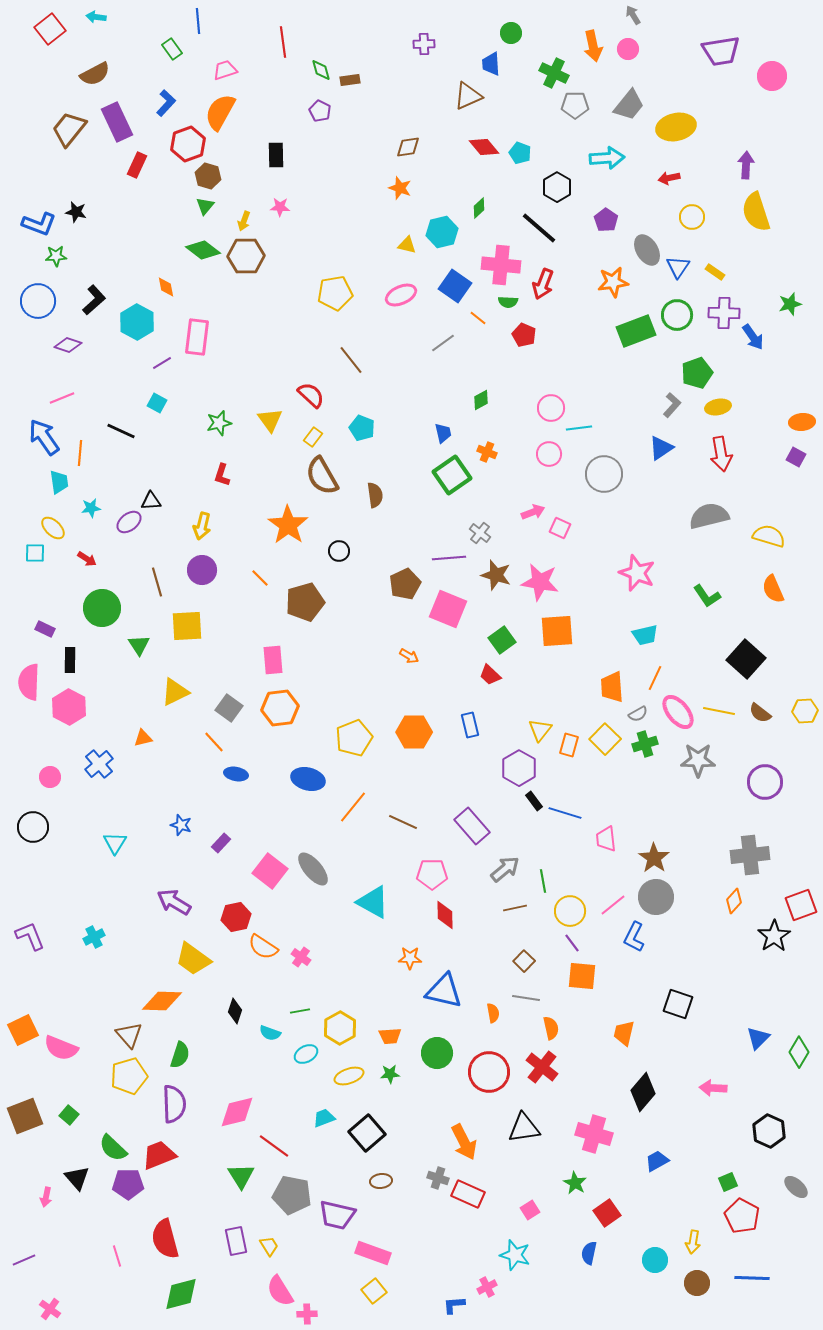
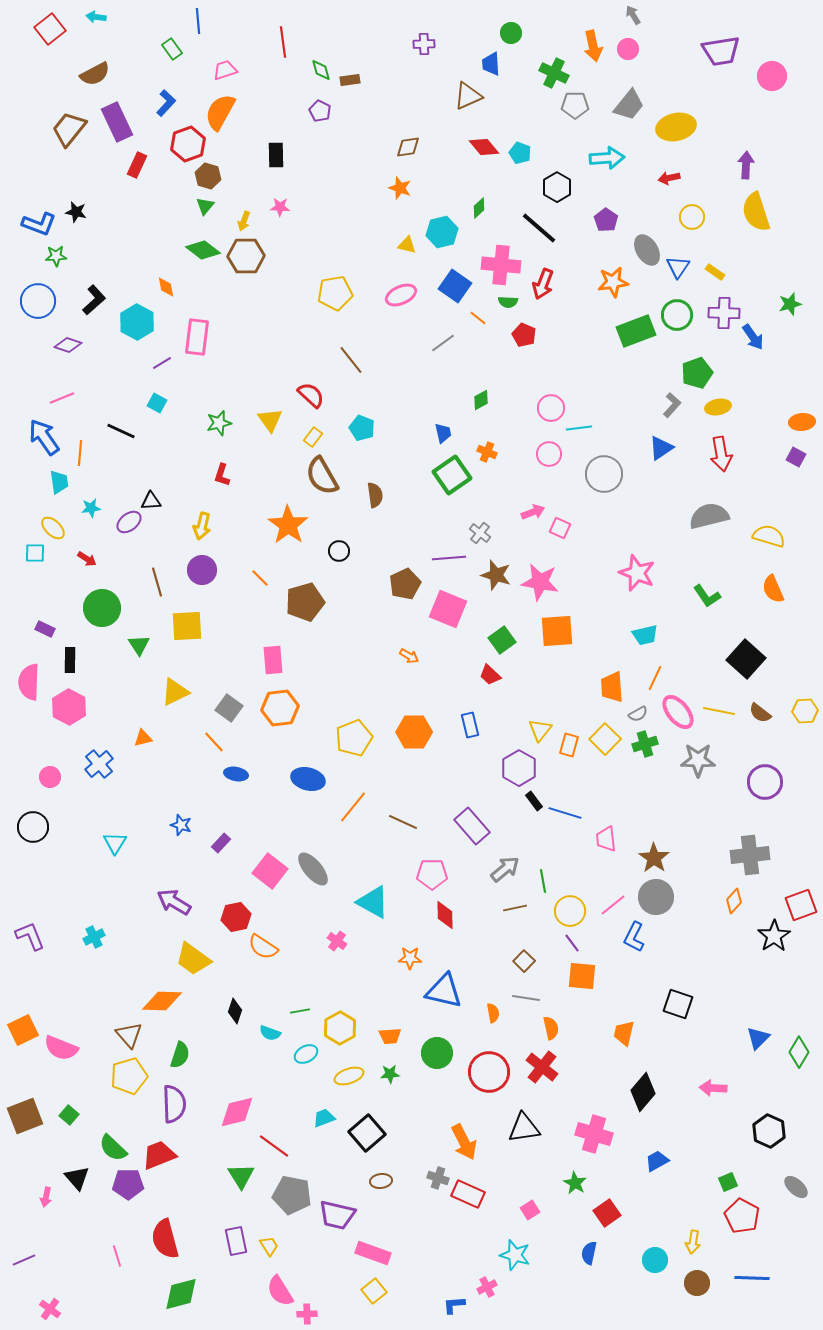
pink cross at (301, 957): moved 36 px right, 16 px up
